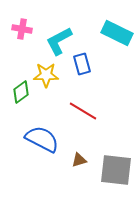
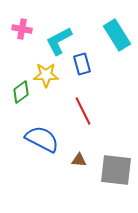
cyan rectangle: moved 2 px down; rotated 32 degrees clockwise
red line: rotated 32 degrees clockwise
brown triangle: rotated 21 degrees clockwise
